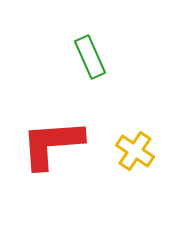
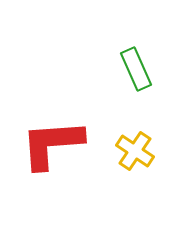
green rectangle: moved 46 px right, 12 px down
